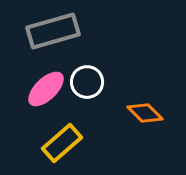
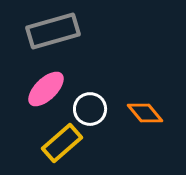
white circle: moved 3 px right, 27 px down
orange diamond: rotated 6 degrees clockwise
